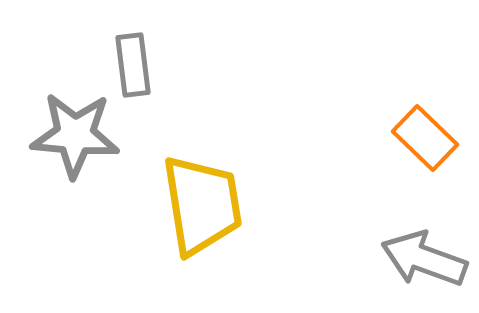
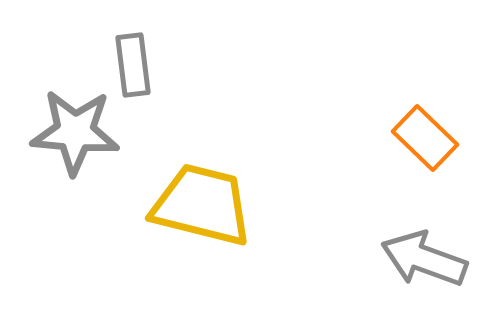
gray star: moved 3 px up
yellow trapezoid: rotated 67 degrees counterclockwise
